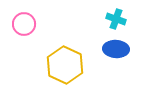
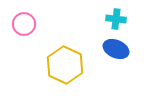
cyan cross: rotated 12 degrees counterclockwise
blue ellipse: rotated 20 degrees clockwise
